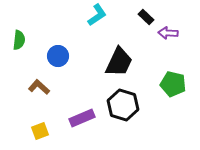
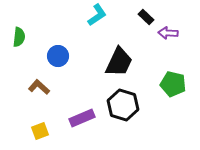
green semicircle: moved 3 px up
